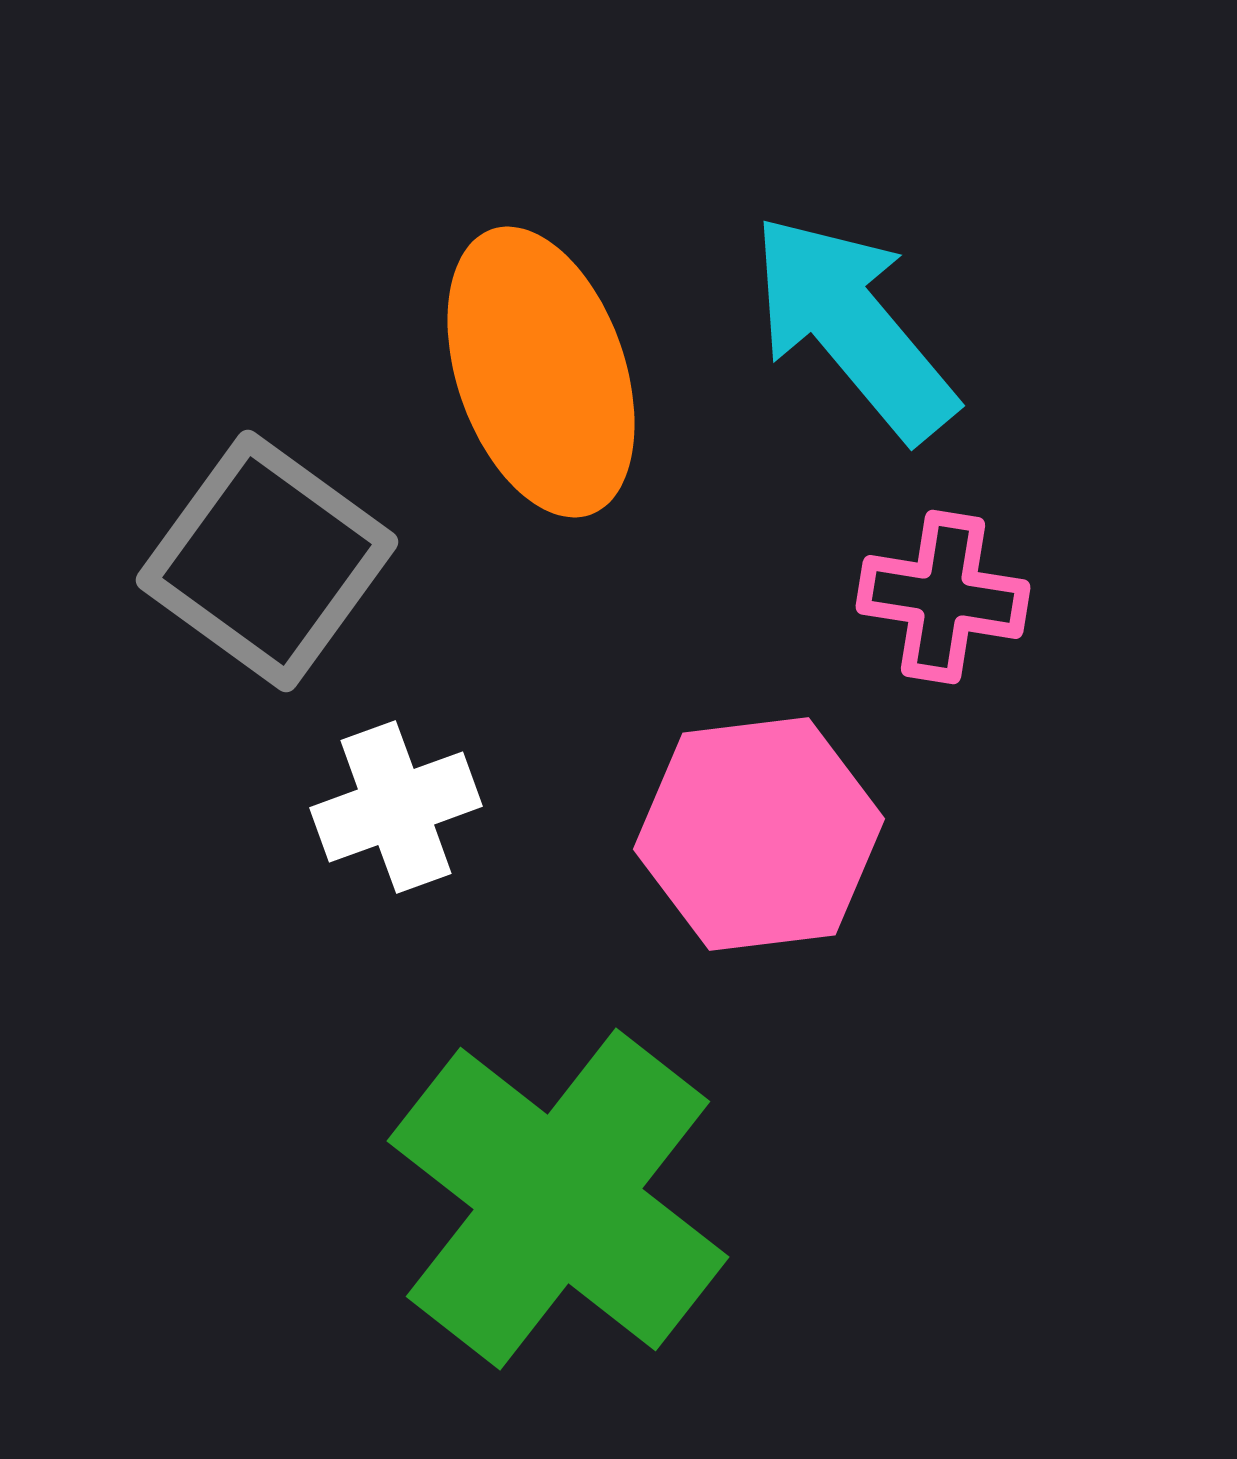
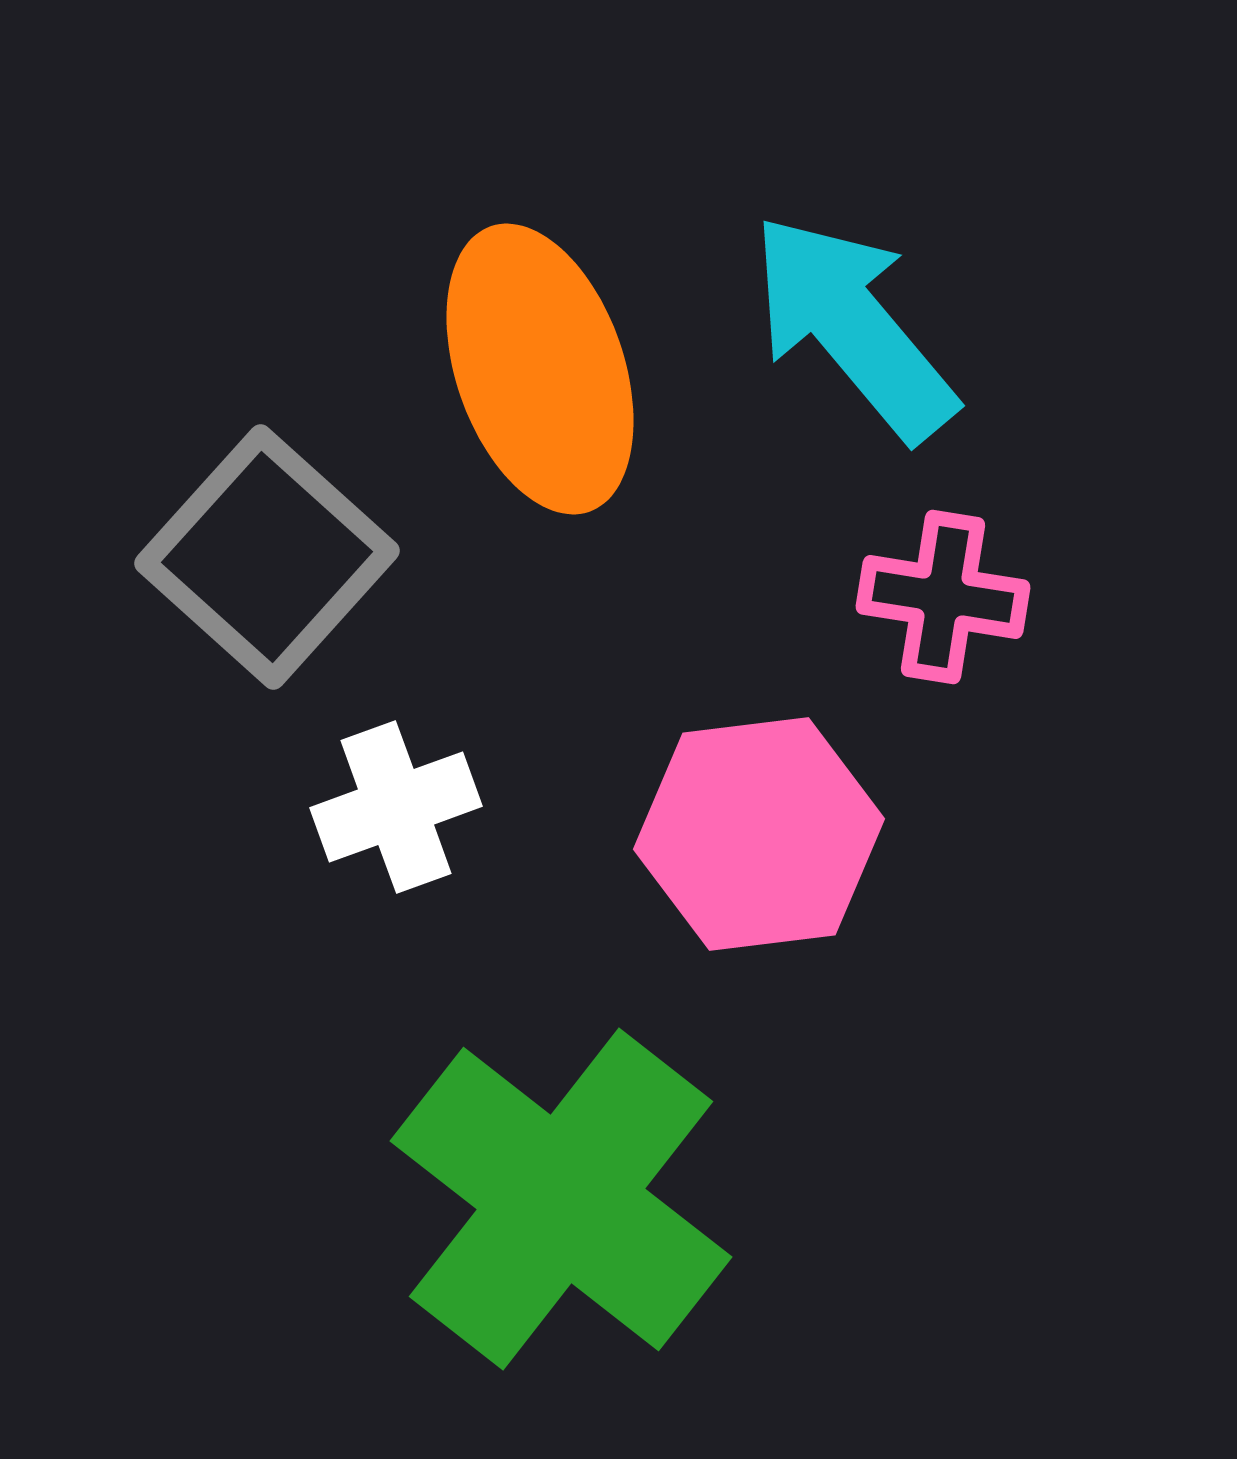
orange ellipse: moved 1 px left, 3 px up
gray square: moved 4 px up; rotated 6 degrees clockwise
green cross: moved 3 px right
